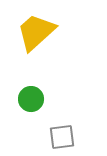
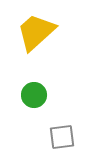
green circle: moved 3 px right, 4 px up
